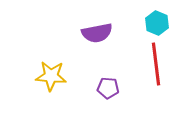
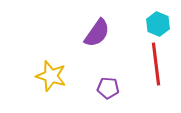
cyan hexagon: moved 1 px right, 1 px down
purple semicircle: rotated 44 degrees counterclockwise
yellow star: rotated 12 degrees clockwise
